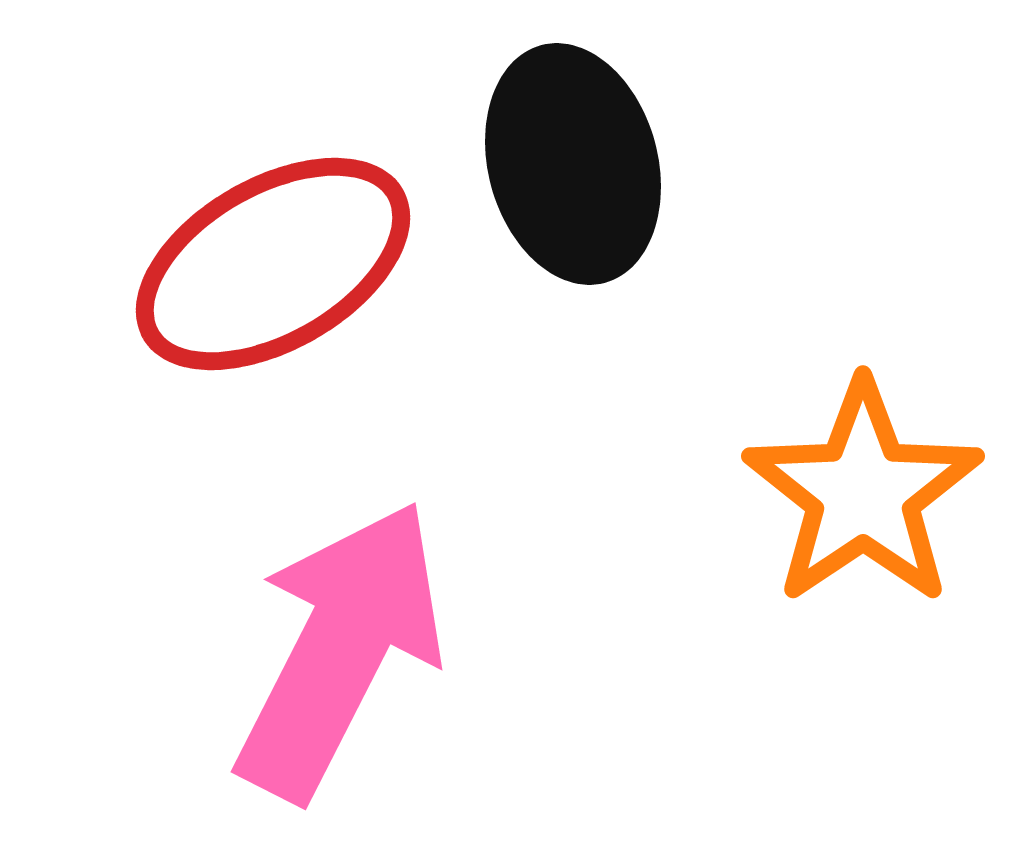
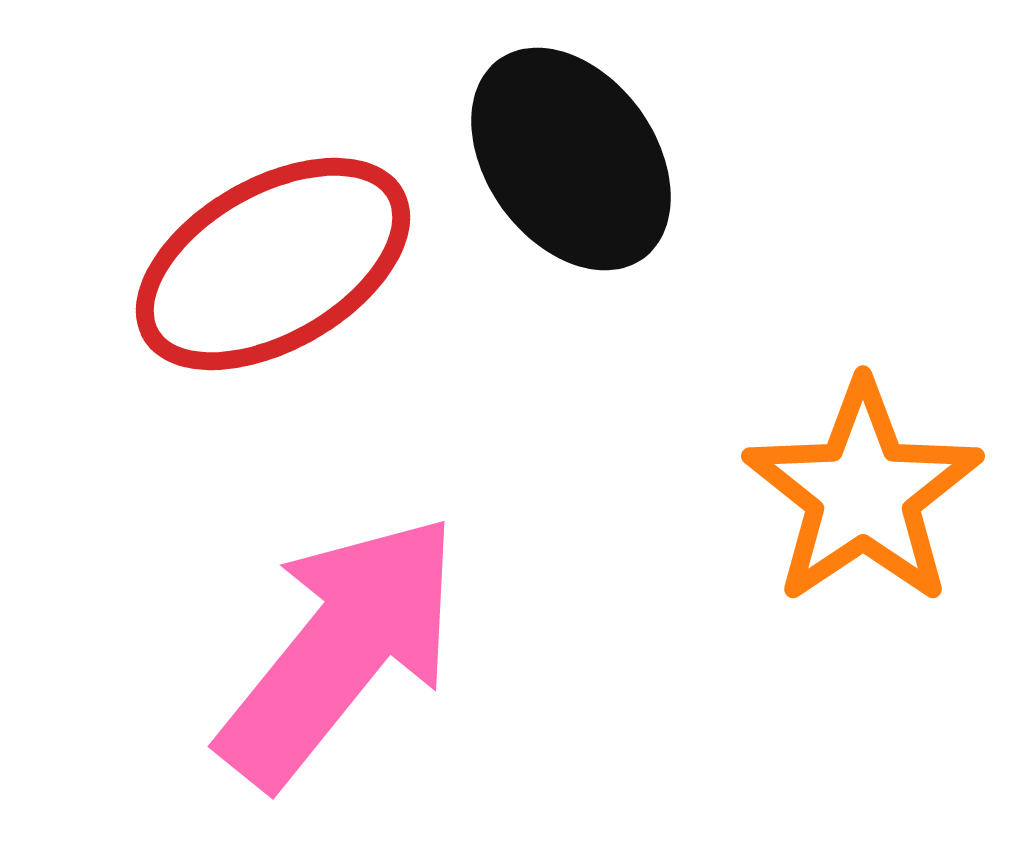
black ellipse: moved 2 px left, 5 px up; rotated 21 degrees counterclockwise
pink arrow: rotated 12 degrees clockwise
